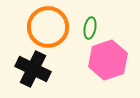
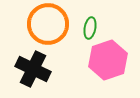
orange circle: moved 3 px up
